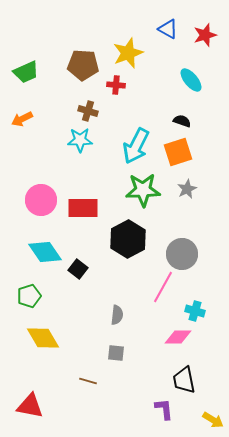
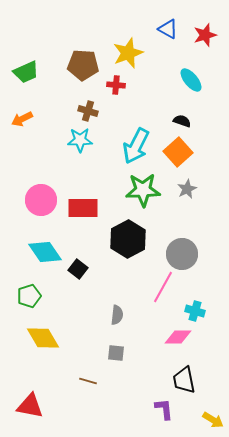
orange square: rotated 24 degrees counterclockwise
